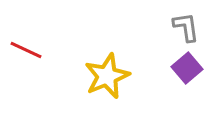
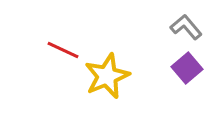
gray L-shape: rotated 32 degrees counterclockwise
red line: moved 37 px right
